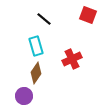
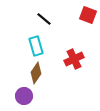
red cross: moved 2 px right
